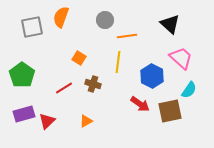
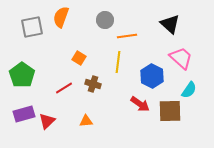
brown square: rotated 10 degrees clockwise
orange triangle: rotated 24 degrees clockwise
